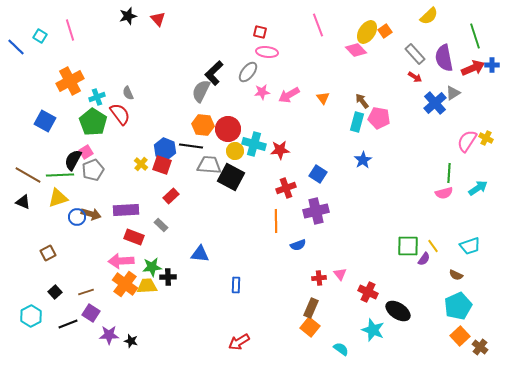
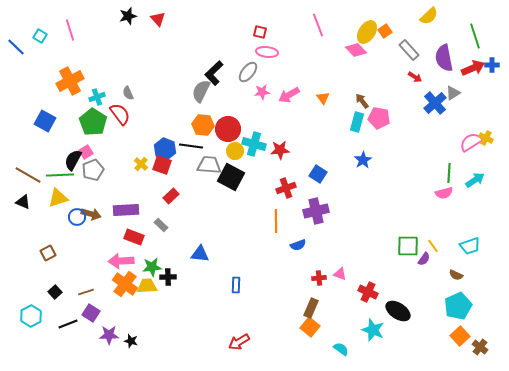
gray rectangle at (415, 54): moved 6 px left, 4 px up
pink semicircle at (467, 141): moved 4 px right, 1 px down; rotated 25 degrees clockwise
cyan arrow at (478, 188): moved 3 px left, 8 px up
pink triangle at (340, 274): rotated 32 degrees counterclockwise
